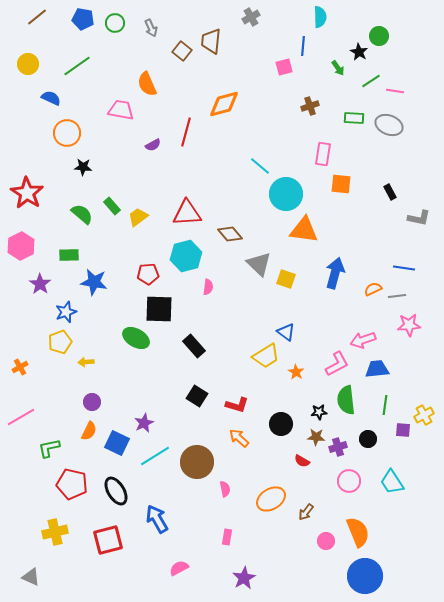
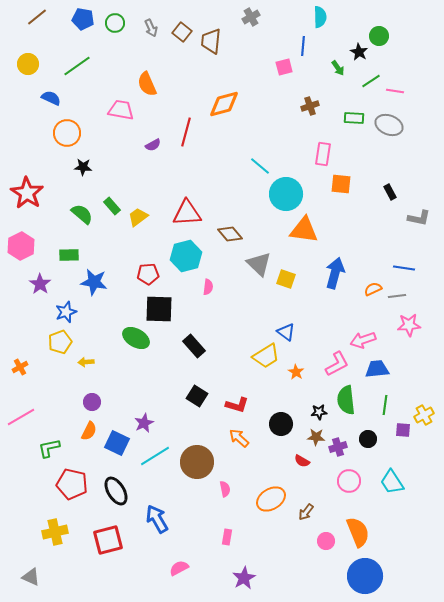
brown square at (182, 51): moved 19 px up
